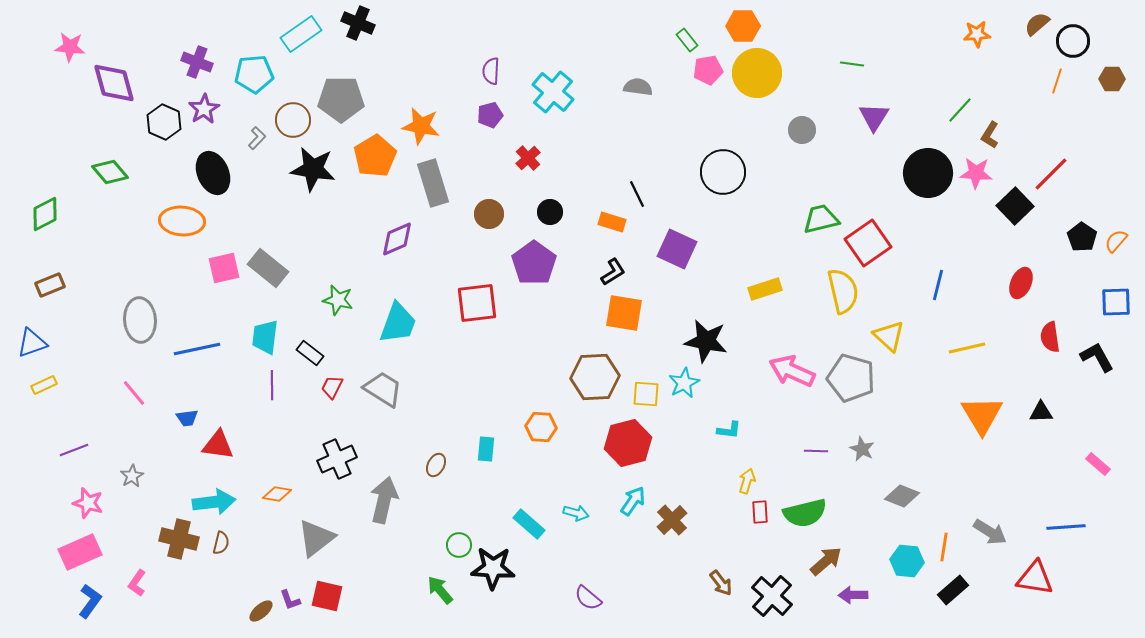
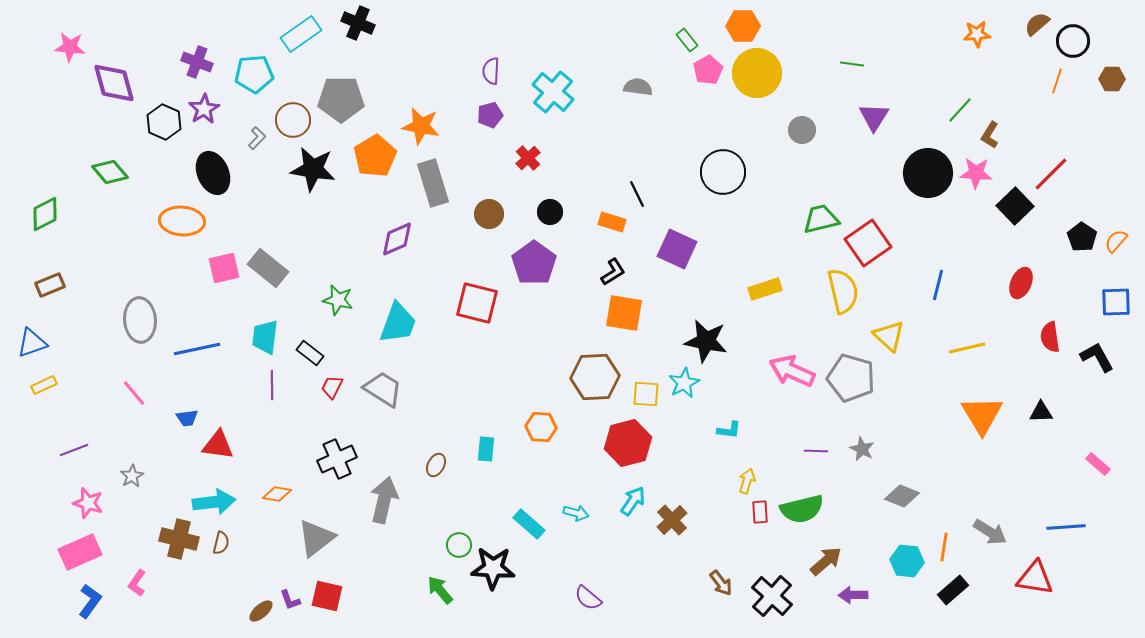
pink pentagon at (708, 70): rotated 20 degrees counterclockwise
red square at (477, 303): rotated 21 degrees clockwise
green semicircle at (805, 513): moved 3 px left, 4 px up
